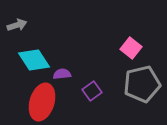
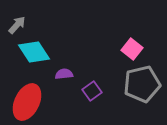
gray arrow: rotated 30 degrees counterclockwise
pink square: moved 1 px right, 1 px down
cyan diamond: moved 8 px up
purple semicircle: moved 2 px right
red ellipse: moved 15 px left; rotated 9 degrees clockwise
